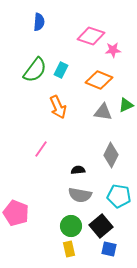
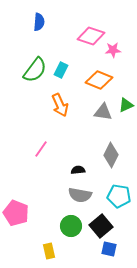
orange arrow: moved 2 px right, 2 px up
yellow rectangle: moved 20 px left, 2 px down
